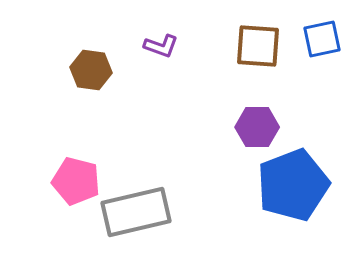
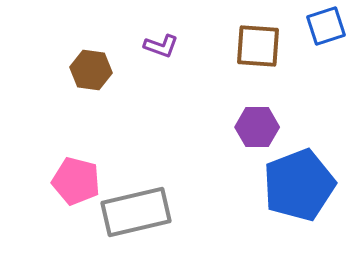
blue square: moved 4 px right, 13 px up; rotated 6 degrees counterclockwise
blue pentagon: moved 6 px right
